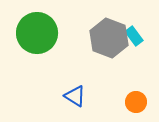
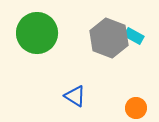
cyan rectangle: rotated 24 degrees counterclockwise
orange circle: moved 6 px down
